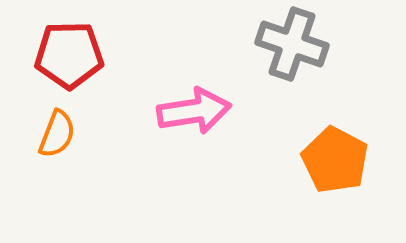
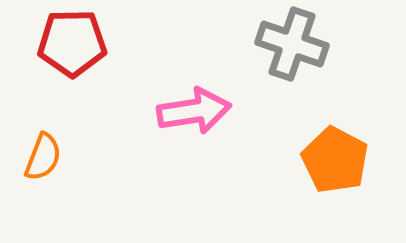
red pentagon: moved 3 px right, 12 px up
orange semicircle: moved 14 px left, 23 px down
